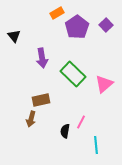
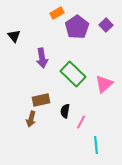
black semicircle: moved 20 px up
